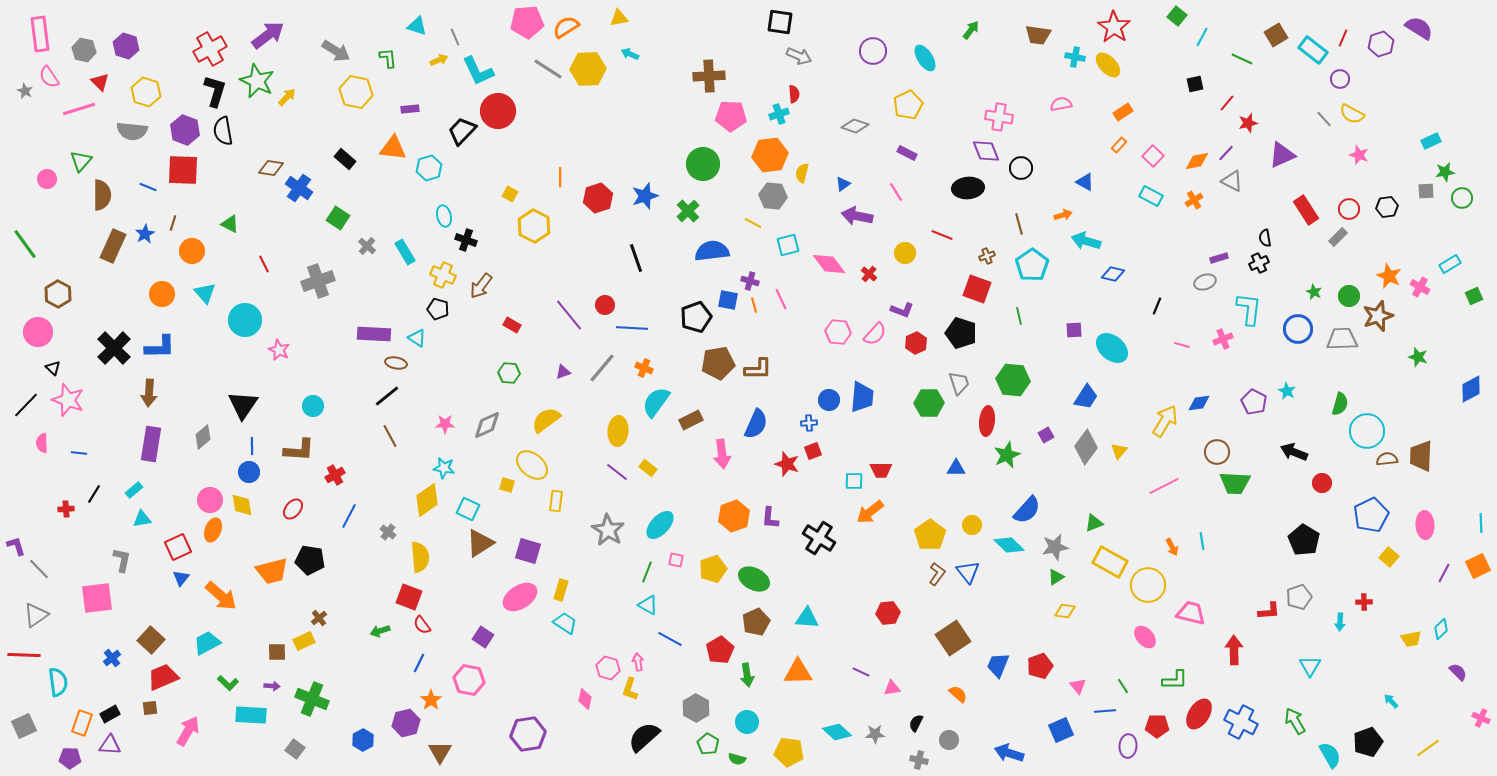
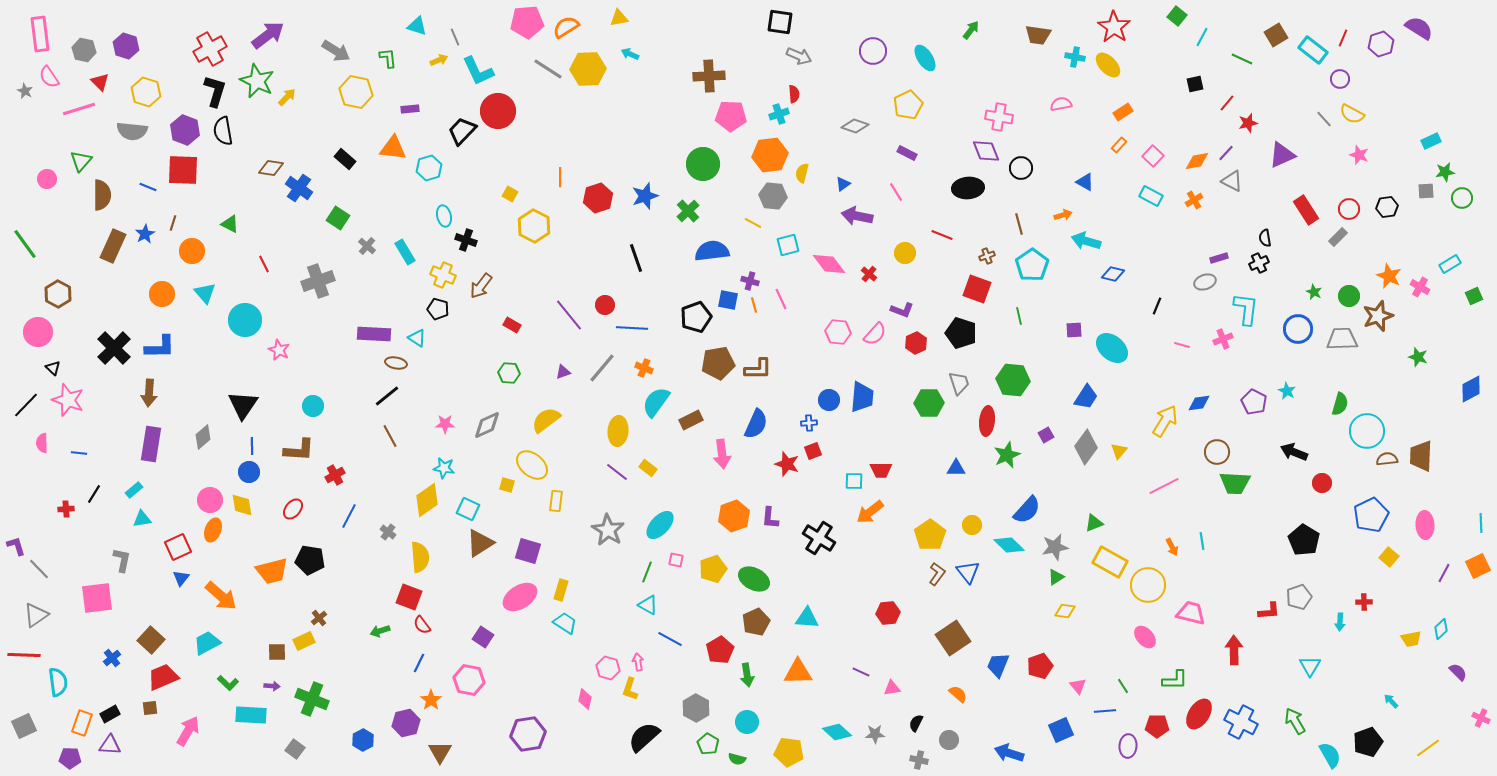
cyan L-shape at (1249, 309): moved 3 px left
